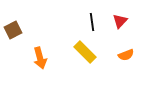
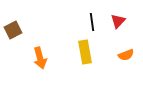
red triangle: moved 2 px left
yellow rectangle: rotated 35 degrees clockwise
